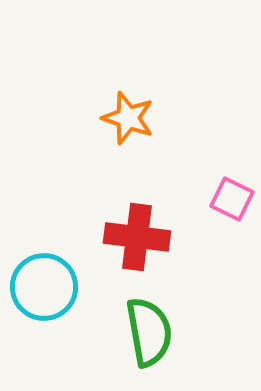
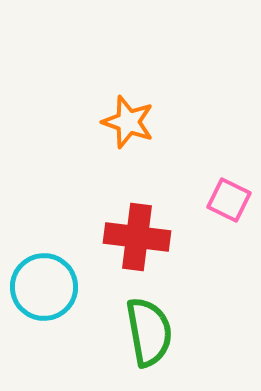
orange star: moved 4 px down
pink square: moved 3 px left, 1 px down
